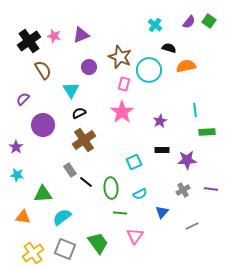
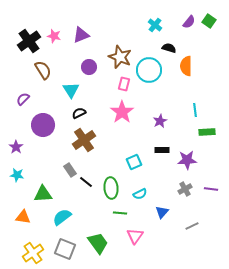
orange semicircle at (186, 66): rotated 78 degrees counterclockwise
gray cross at (183, 190): moved 2 px right, 1 px up
